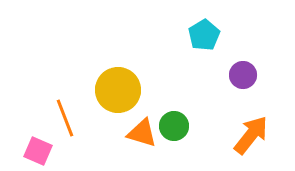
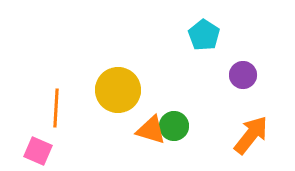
cyan pentagon: rotated 8 degrees counterclockwise
orange line: moved 9 px left, 10 px up; rotated 24 degrees clockwise
orange triangle: moved 9 px right, 3 px up
